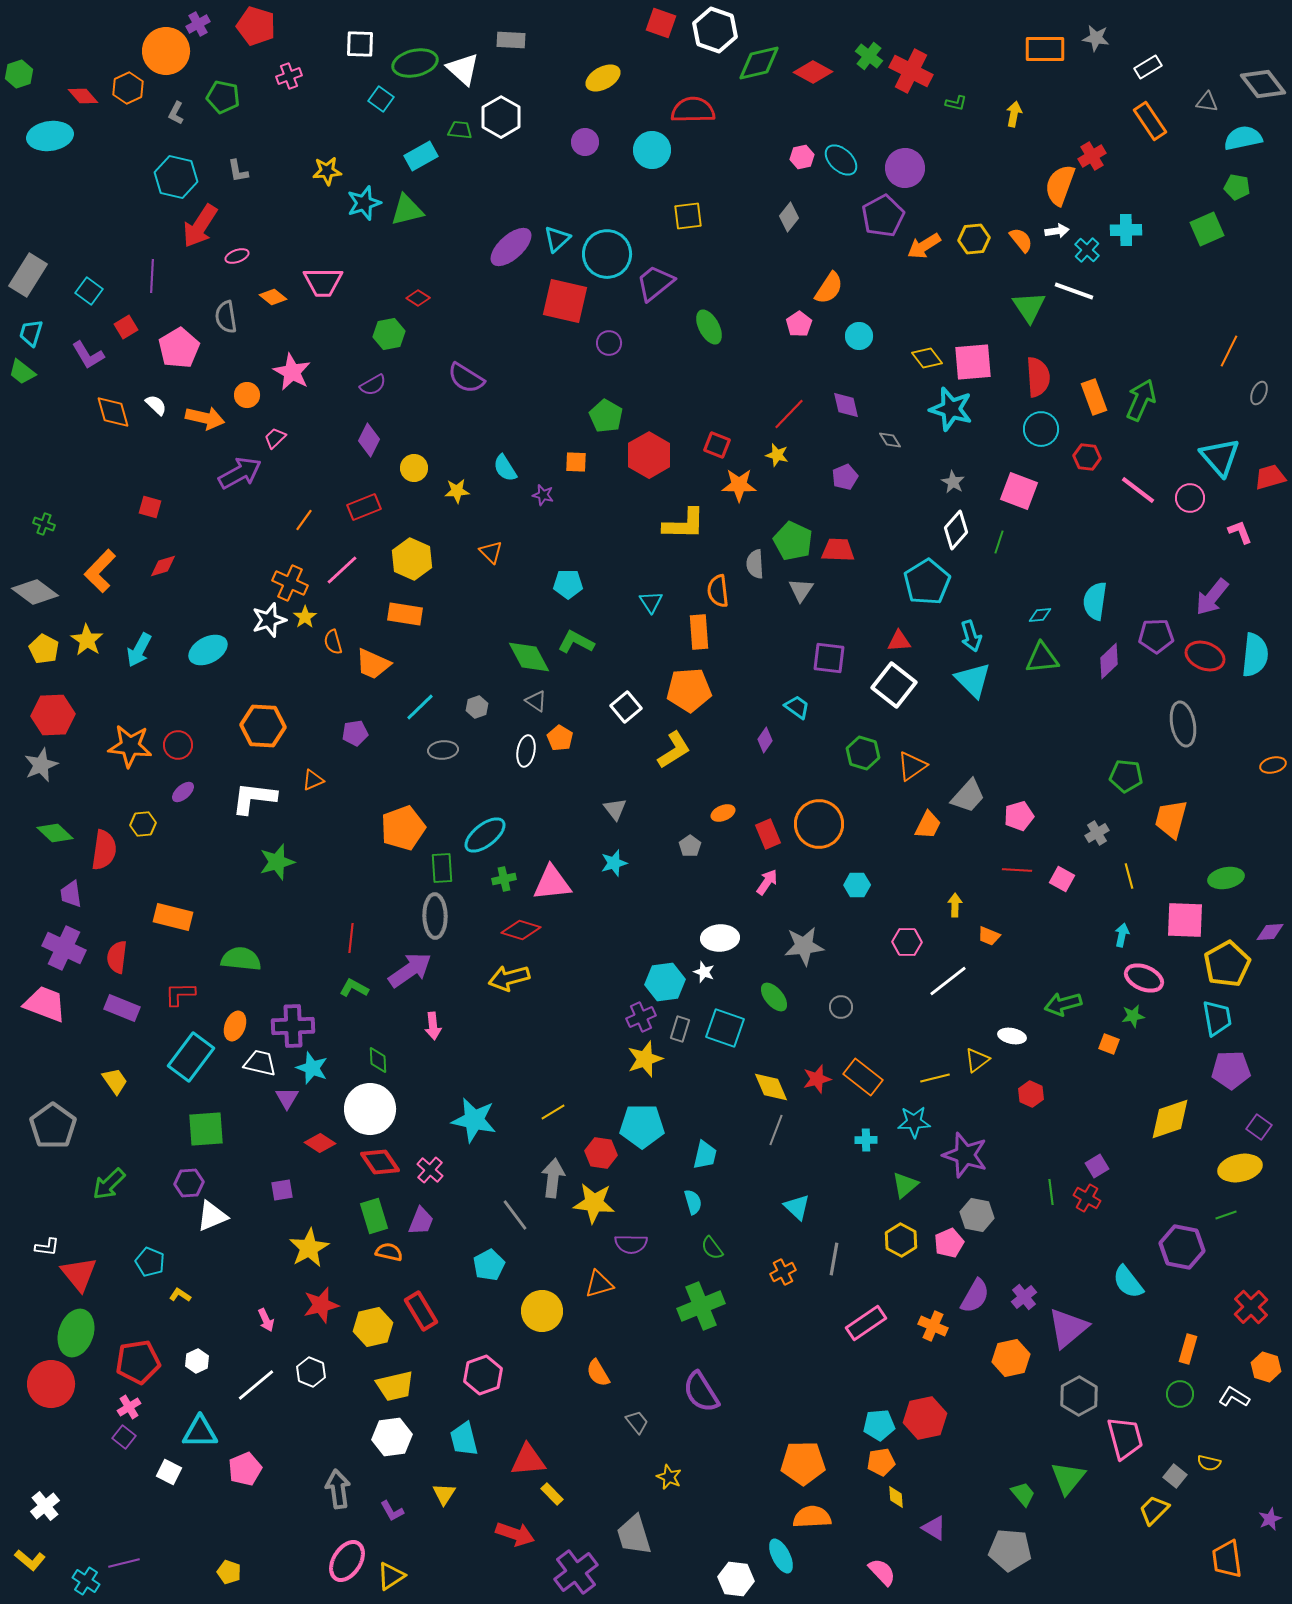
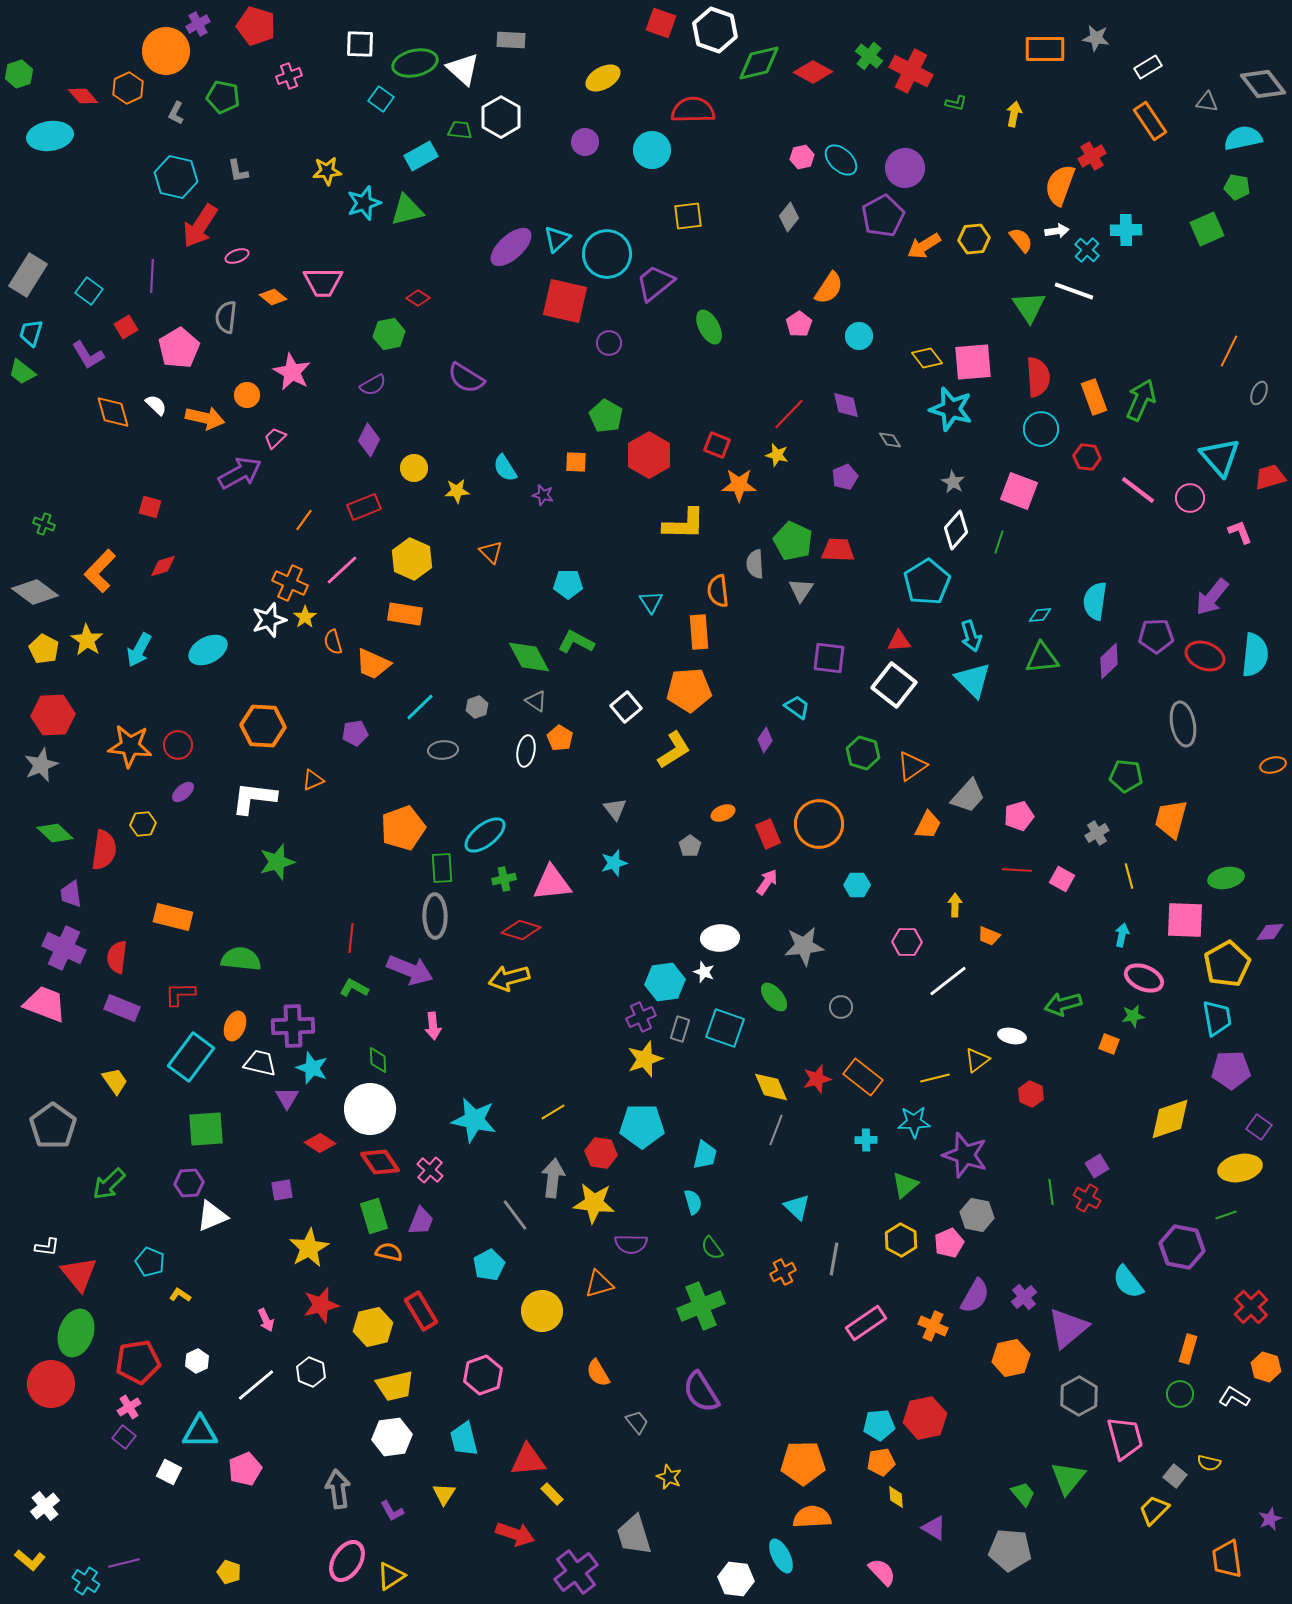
gray semicircle at (226, 317): rotated 16 degrees clockwise
purple arrow at (410, 970): rotated 57 degrees clockwise
